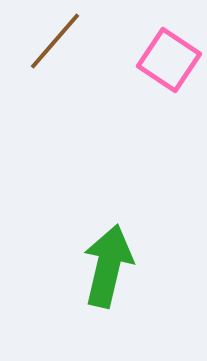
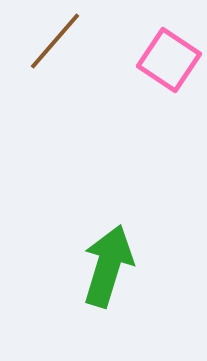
green arrow: rotated 4 degrees clockwise
